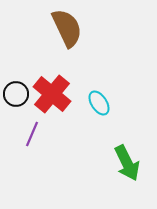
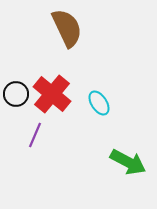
purple line: moved 3 px right, 1 px down
green arrow: moved 1 px right, 1 px up; rotated 36 degrees counterclockwise
